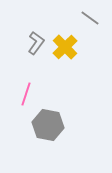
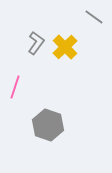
gray line: moved 4 px right, 1 px up
pink line: moved 11 px left, 7 px up
gray hexagon: rotated 8 degrees clockwise
